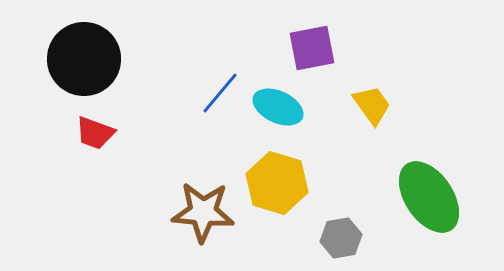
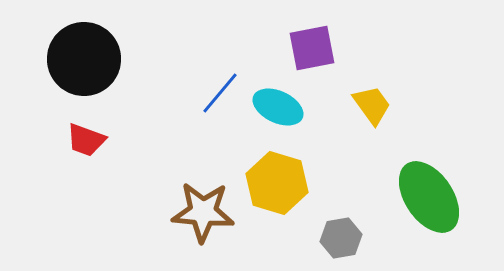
red trapezoid: moved 9 px left, 7 px down
